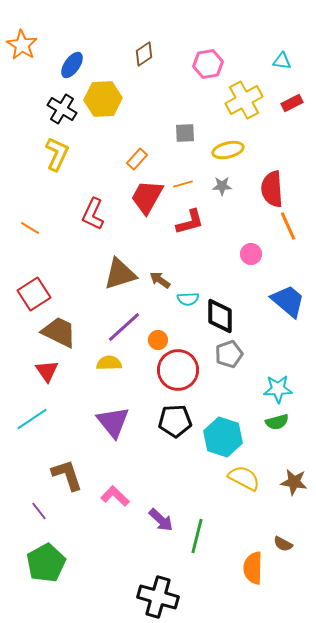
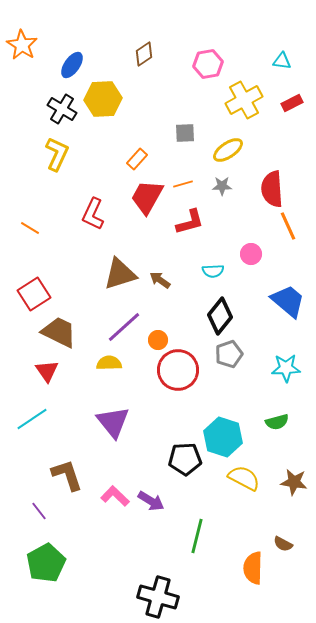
yellow ellipse at (228, 150): rotated 20 degrees counterclockwise
cyan semicircle at (188, 299): moved 25 px right, 28 px up
black diamond at (220, 316): rotated 39 degrees clockwise
cyan star at (278, 389): moved 8 px right, 21 px up
black pentagon at (175, 421): moved 10 px right, 38 px down
purple arrow at (161, 520): moved 10 px left, 19 px up; rotated 12 degrees counterclockwise
